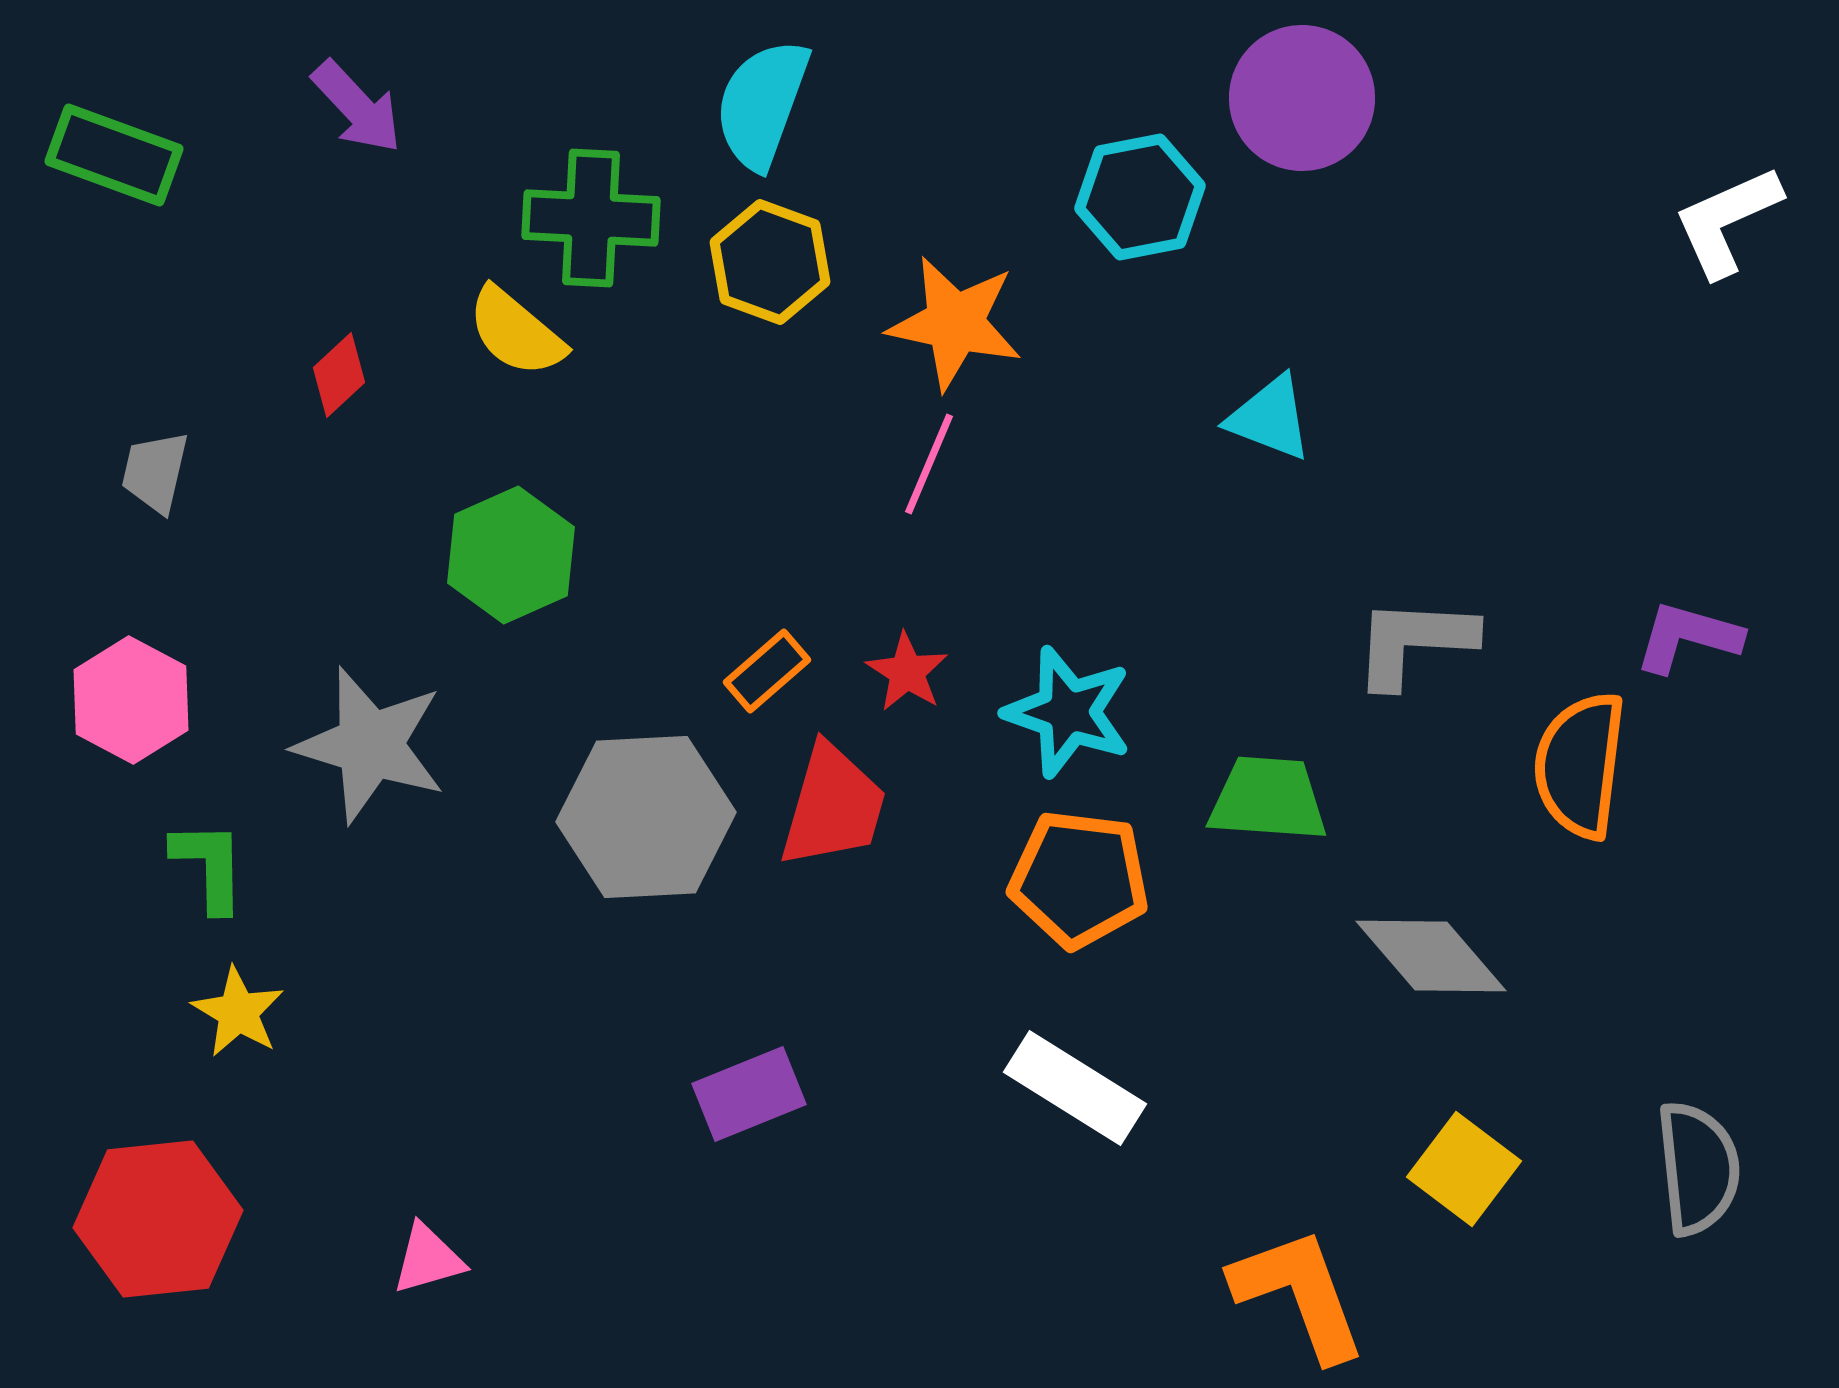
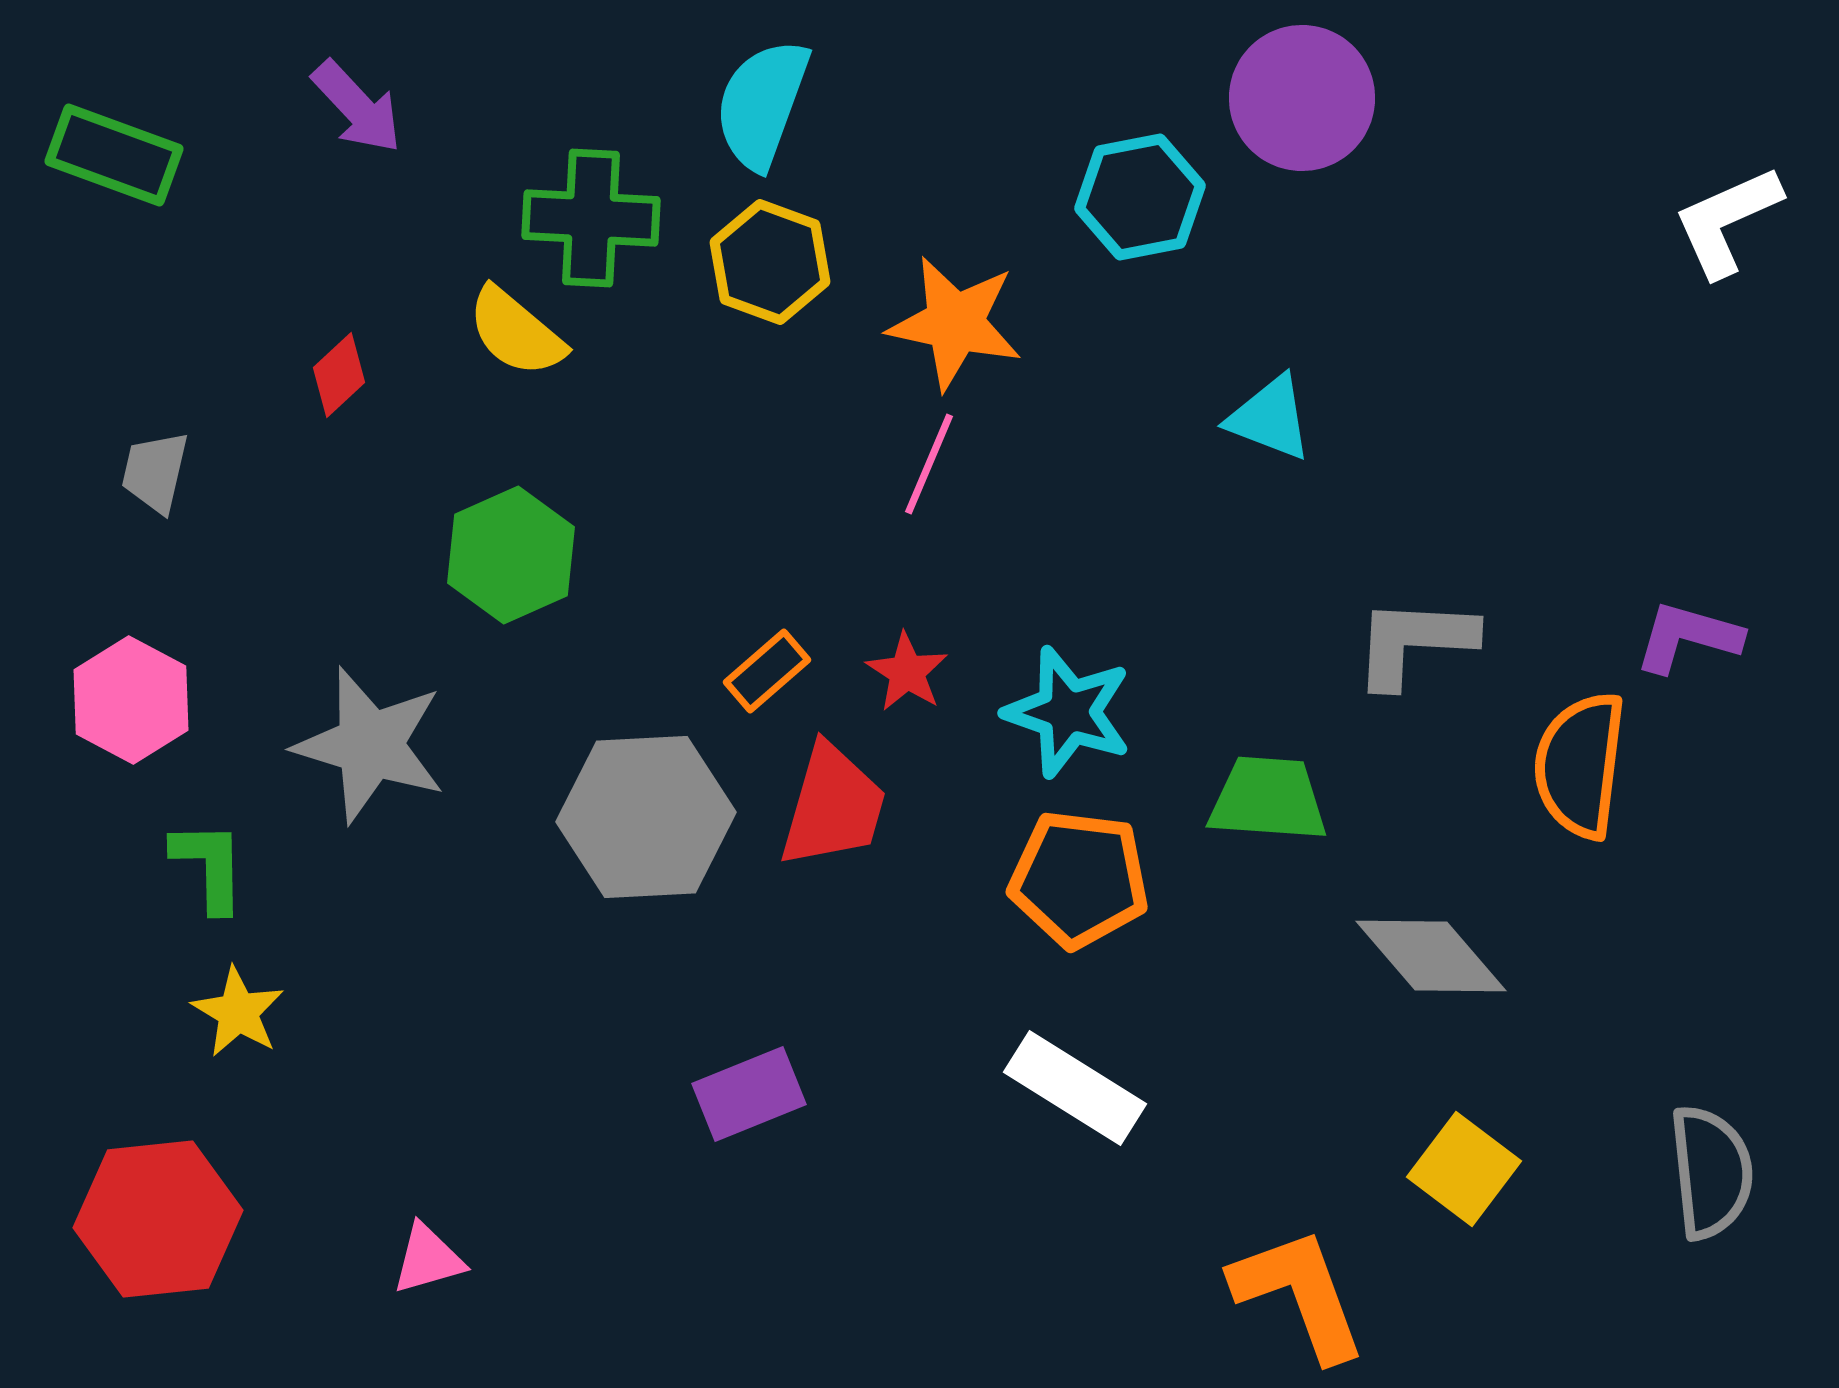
gray semicircle: moved 13 px right, 4 px down
